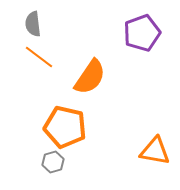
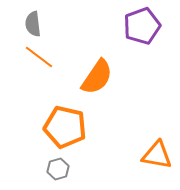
purple pentagon: moved 7 px up
orange semicircle: moved 7 px right
orange triangle: moved 2 px right, 4 px down
gray hexagon: moved 5 px right, 7 px down
